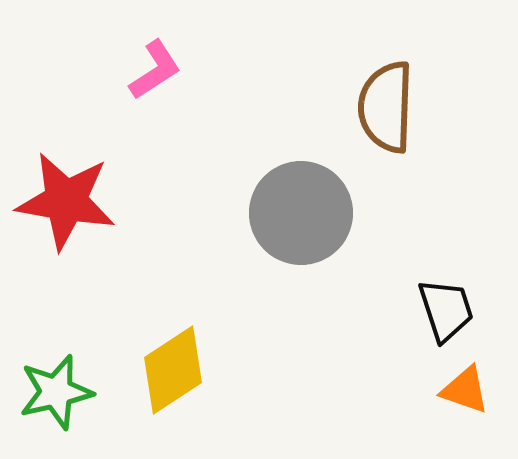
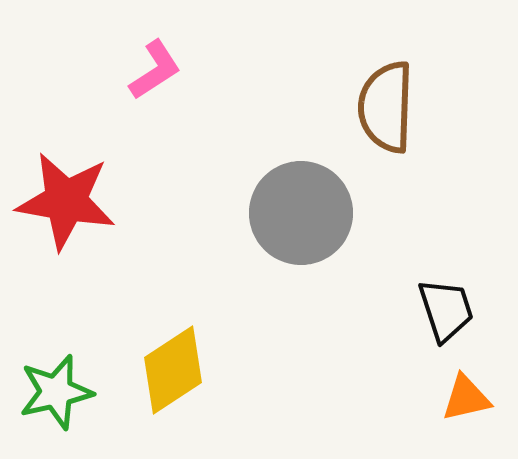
orange triangle: moved 1 px right, 8 px down; rotated 32 degrees counterclockwise
